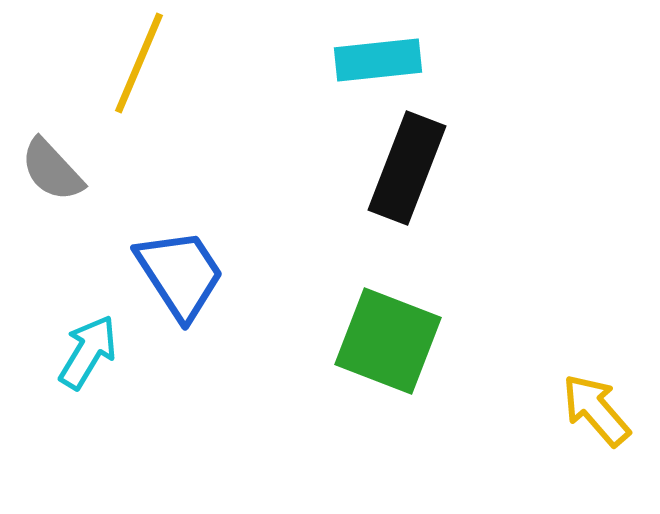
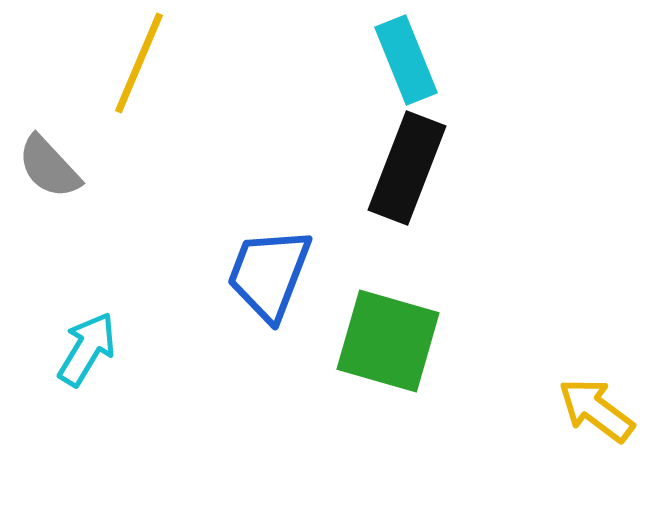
cyan rectangle: moved 28 px right; rotated 74 degrees clockwise
gray semicircle: moved 3 px left, 3 px up
blue trapezoid: moved 89 px right; rotated 126 degrees counterclockwise
green square: rotated 5 degrees counterclockwise
cyan arrow: moved 1 px left, 3 px up
yellow arrow: rotated 12 degrees counterclockwise
